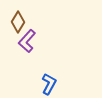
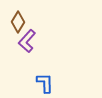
blue L-shape: moved 4 px left, 1 px up; rotated 30 degrees counterclockwise
